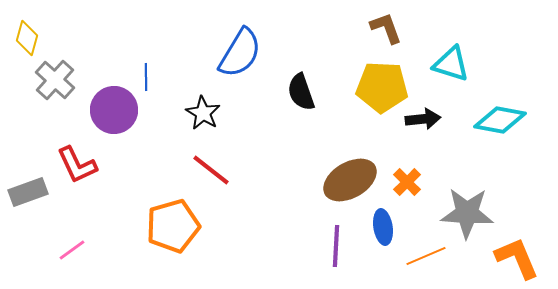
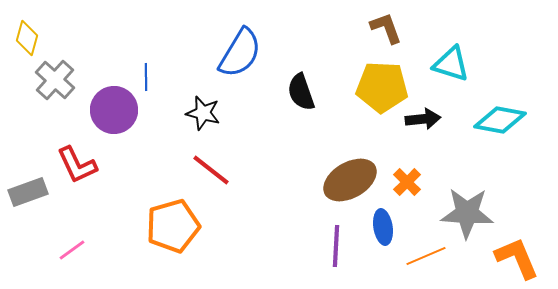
black star: rotated 16 degrees counterclockwise
